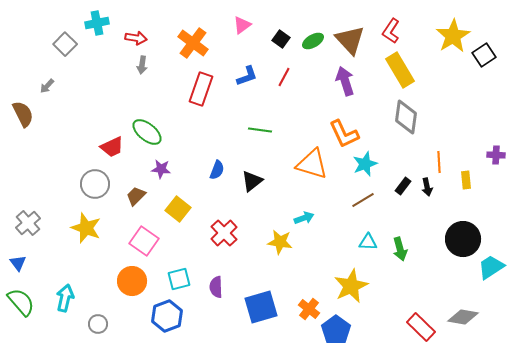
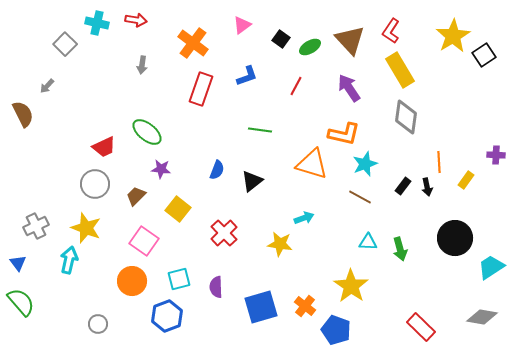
cyan cross at (97, 23): rotated 25 degrees clockwise
red arrow at (136, 38): moved 18 px up
green ellipse at (313, 41): moved 3 px left, 6 px down
red line at (284, 77): moved 12 px right, 9 px down
purple arrow at (345, 81): moved 4 px right, 7 px down; rotated 16 degrees counterclockwise
orange L-shape at (344, 134): rotated 52 degrees counterclockwise
red trapezoid at (112, 147): moved 8 px left
yellow rectangle at (466, 180): rotated 42 degrees clockwise
brown line at (363, 200): moved 3 px left, 3 px up; rotated 60 degrees clockwise
gray cross at (28, 223): moved 8 px right, 3 px down; rotated 15 degrees clockwise
black circle at (463, 239): moved 8 px left, 1 px up
yellow star at (280, 242): moved 2 px down
yellow star at (351, 286): rotated 12 degrees counterclockwise
cyan arrow at (65, 298): moved 4 px right, 38 px up
orange cross at (309, 309): moved 4 px left, 3 px up
gray diamond at (463, 317): moved 19 px right
blue pentagon at (336, 330): rotated 16 degrees counterclockwise
